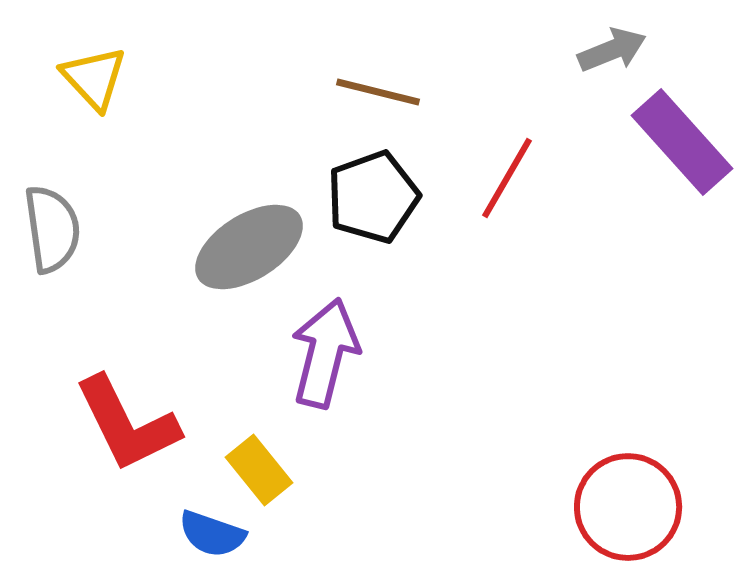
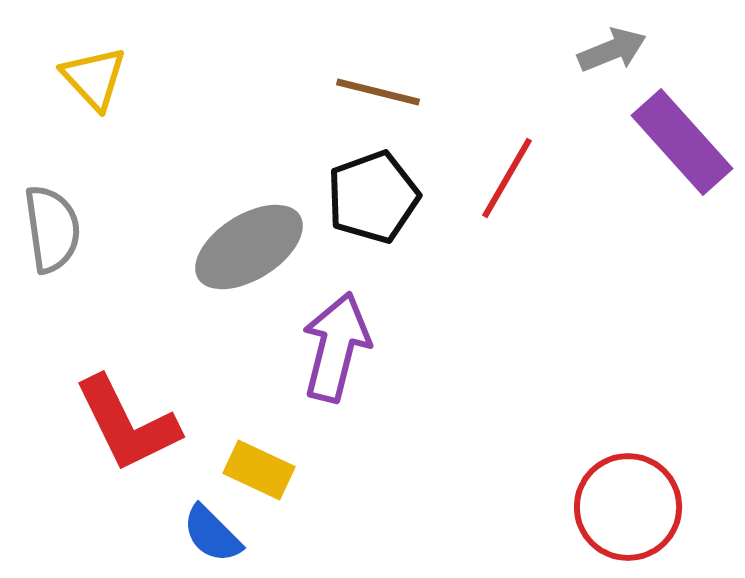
purple arrow: moved 11 px right, 6 px up
yellow rectangle: rotated 26 degrees counterclockwise
blue semicircle: rotated 26 degrees clockwise
